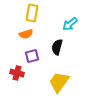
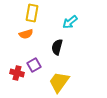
cyan arrow: moved 2 px up
purple square: moved 2 px right, 9 px down; rotated 16 degrees counterclockwise
